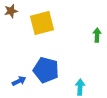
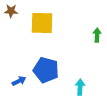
brown star: rotated 16 degrees clockwise
yellow square: rotated 15 degrees clockwise
